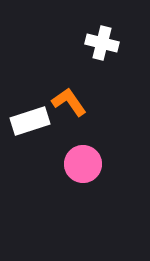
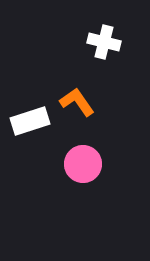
white cross: moved 2 px right, 1 px up
orange L-shape: moved 8 px right
